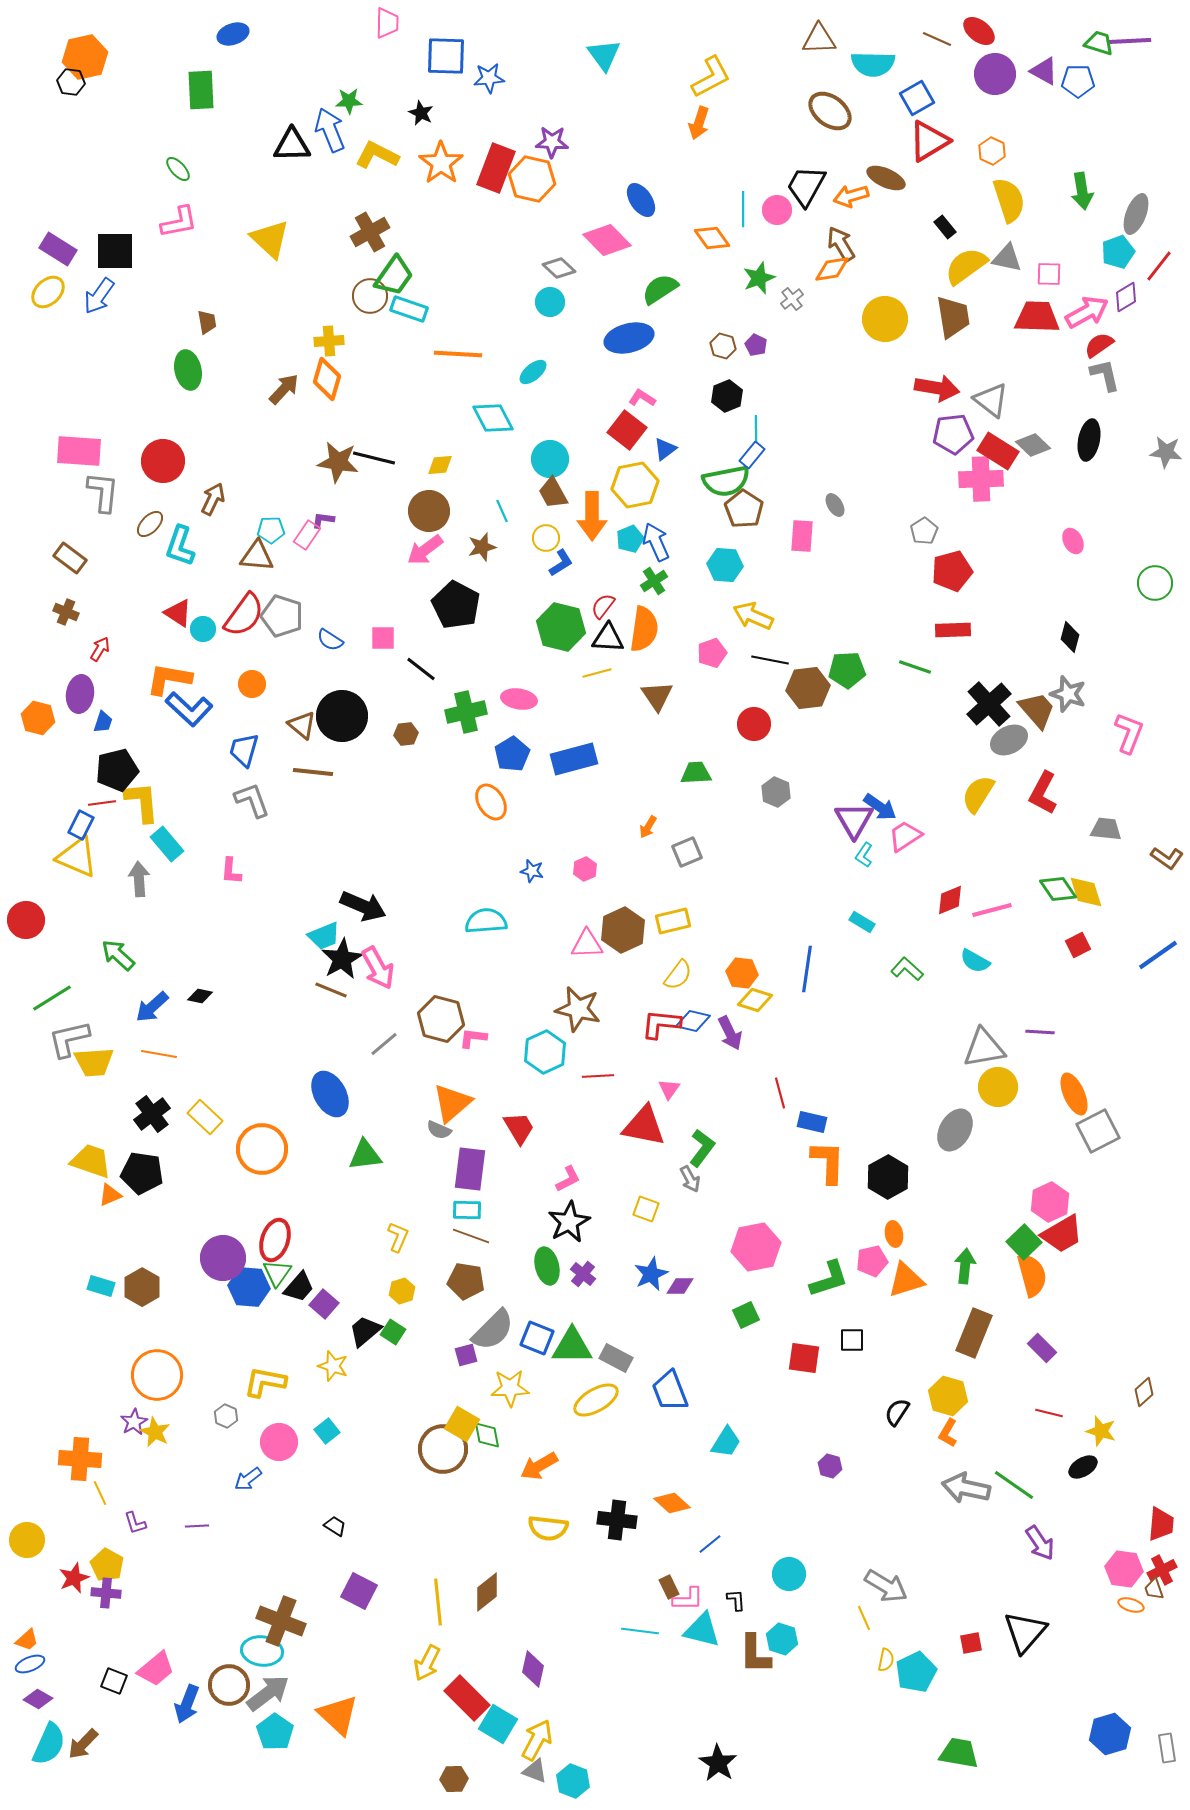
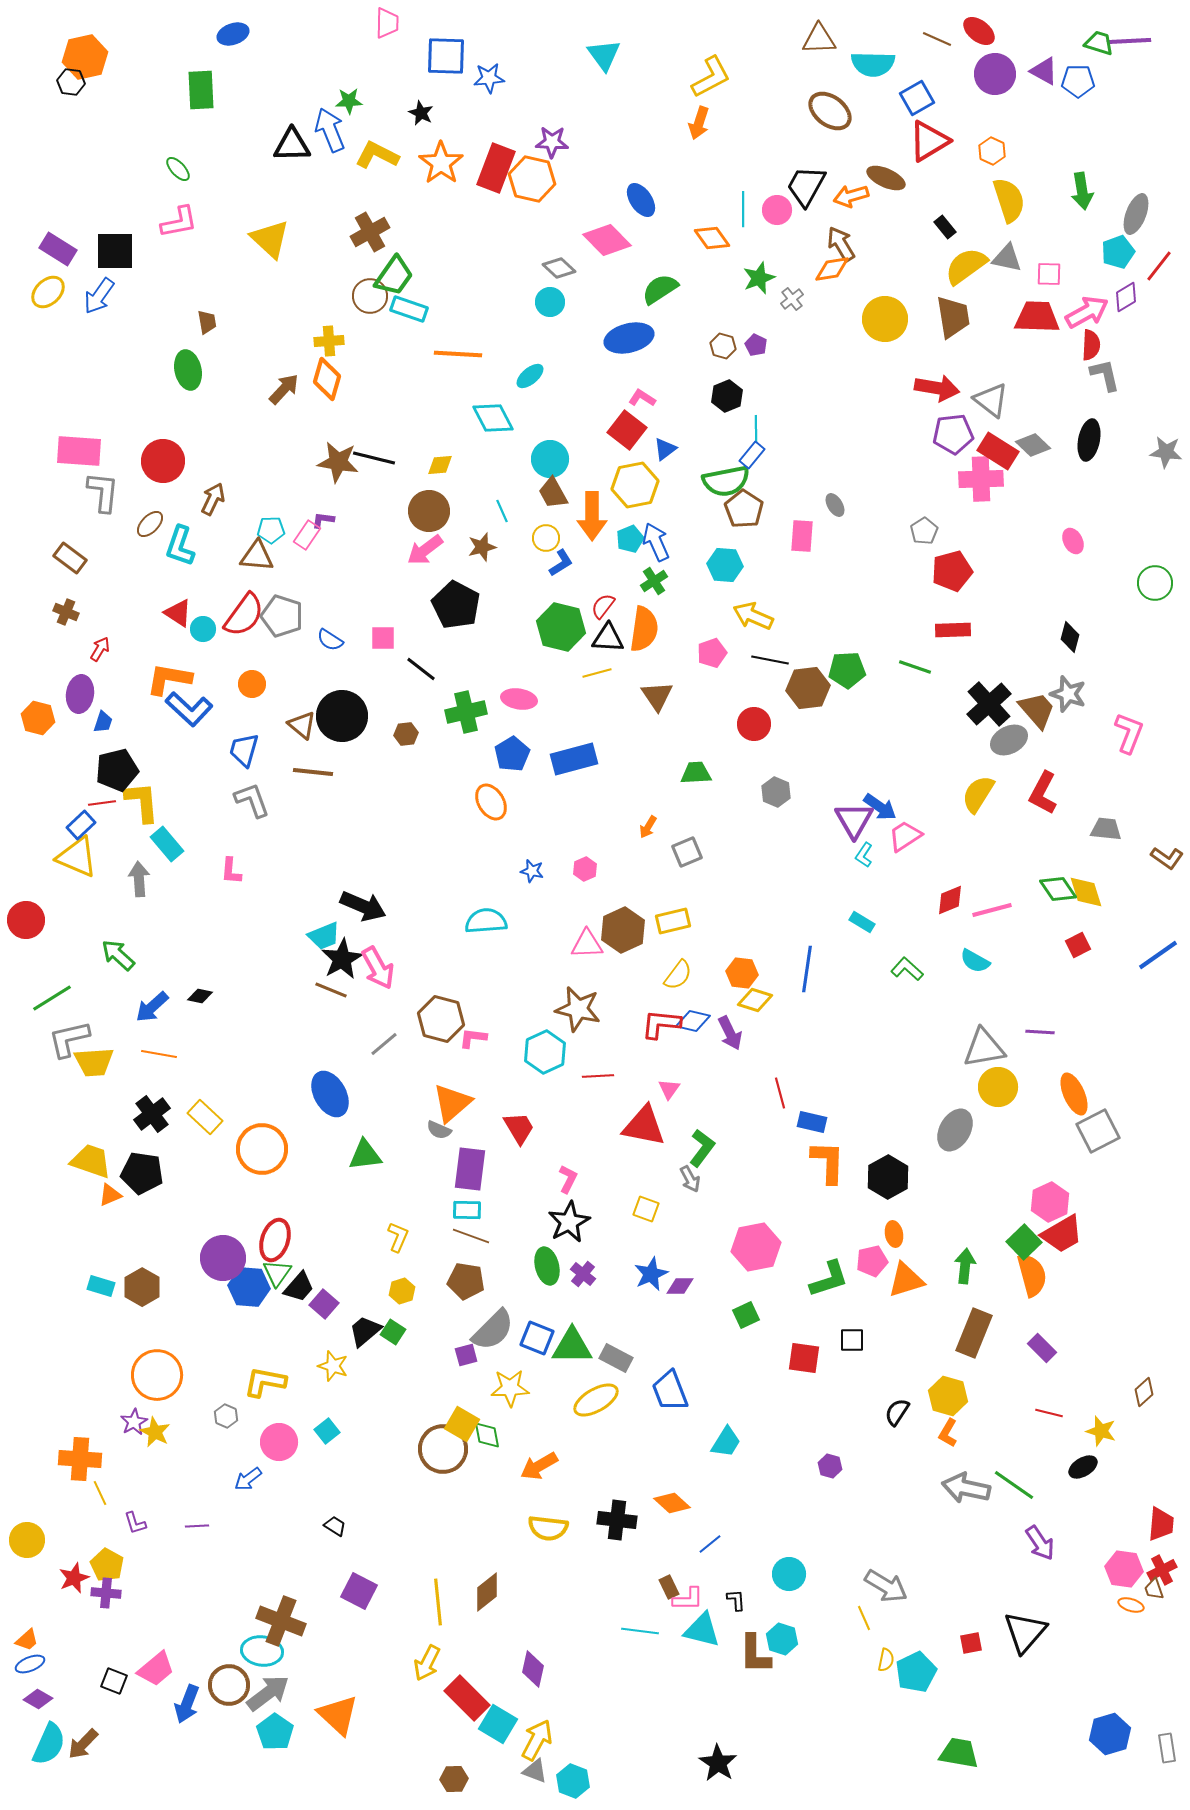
red semicircle at (1099, 345): moved 8 px left; rotated 128 degrees clockwise
cyan ellipse at (533, 372): moved 3 px left, 4 px down
blue rectangle at (81, 825): rotated 20 degrees clockwise
pink L-shape at (568, 1179): rotated 36 degrees counterclockwise
